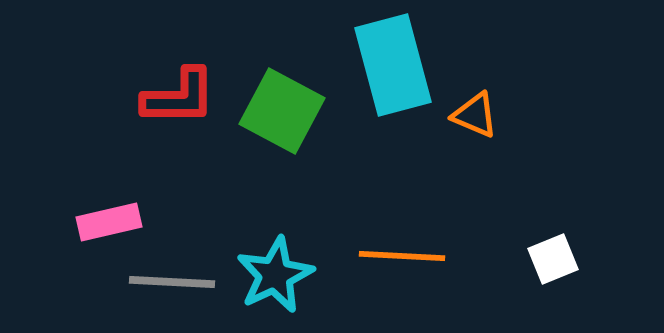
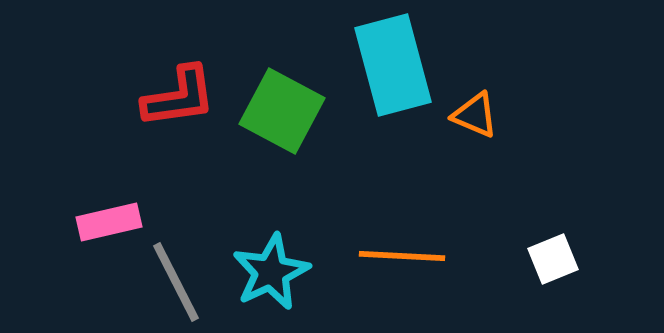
red L-shape: rotated 8 degrees counterclockwise
cyan star: moved 4 px left, 3 px up
gray line: moved 4 px right; rotated 60 degrees clockwise
